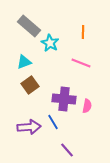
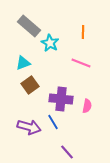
cyan triangle: moved 1 px left, 1 px down
purple cross: moved 3 px left
purple arrow: rotated 20 degrees clockwise
purple line: moved 2 px down
